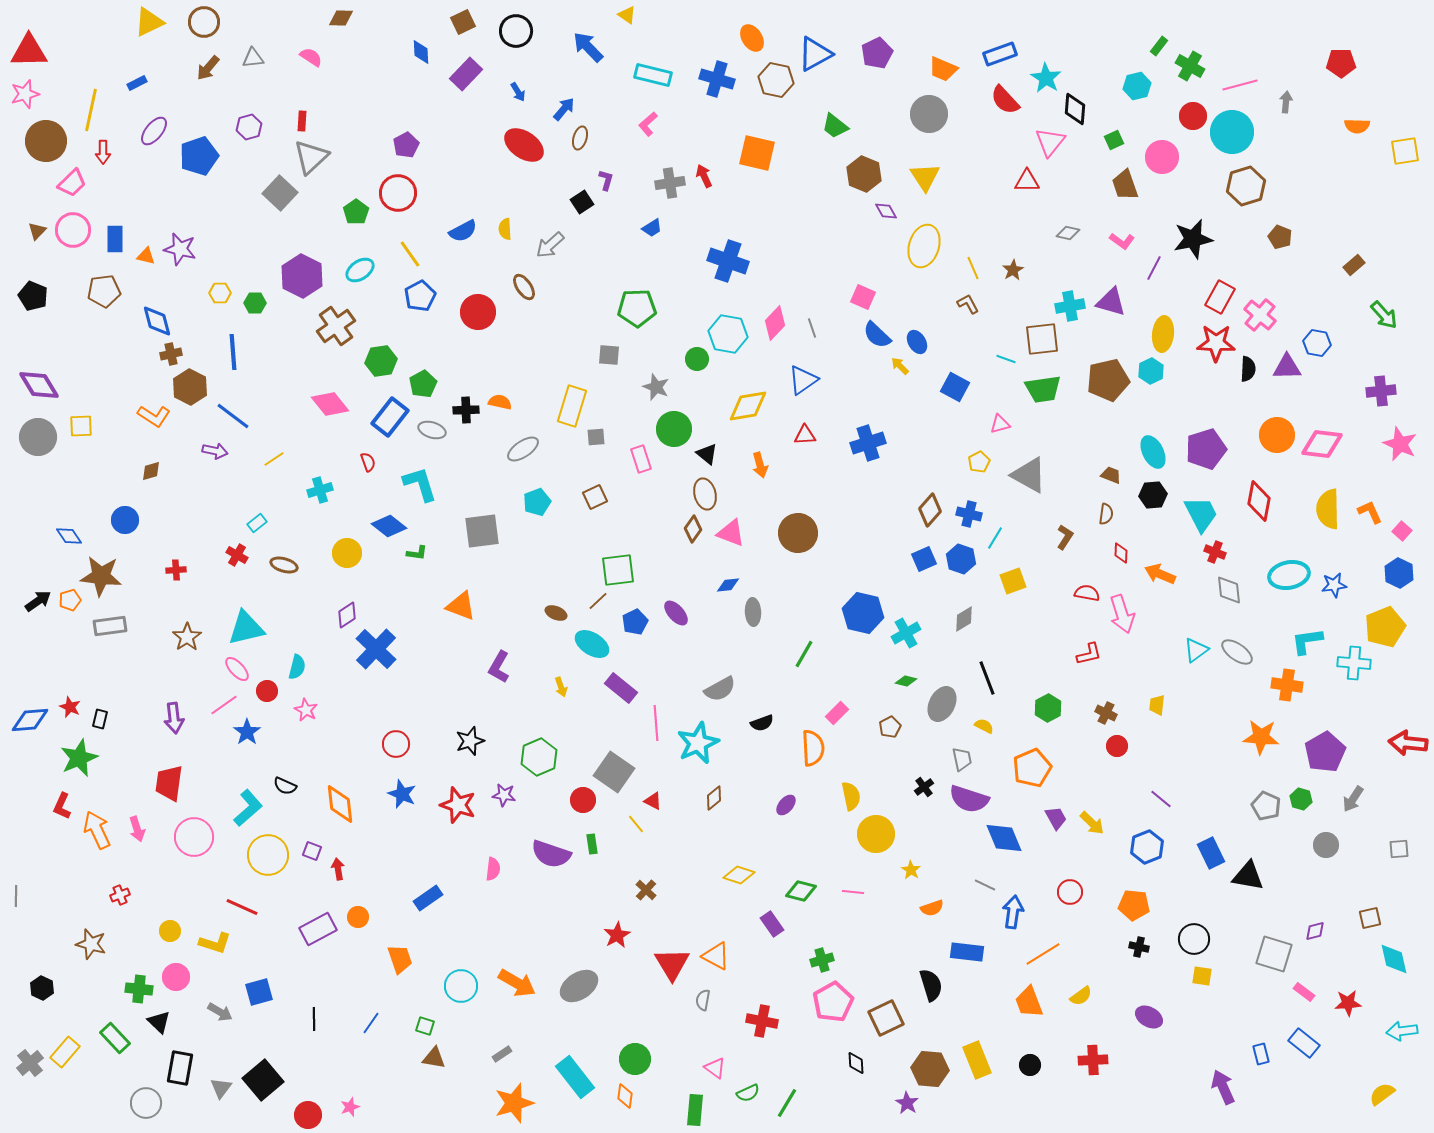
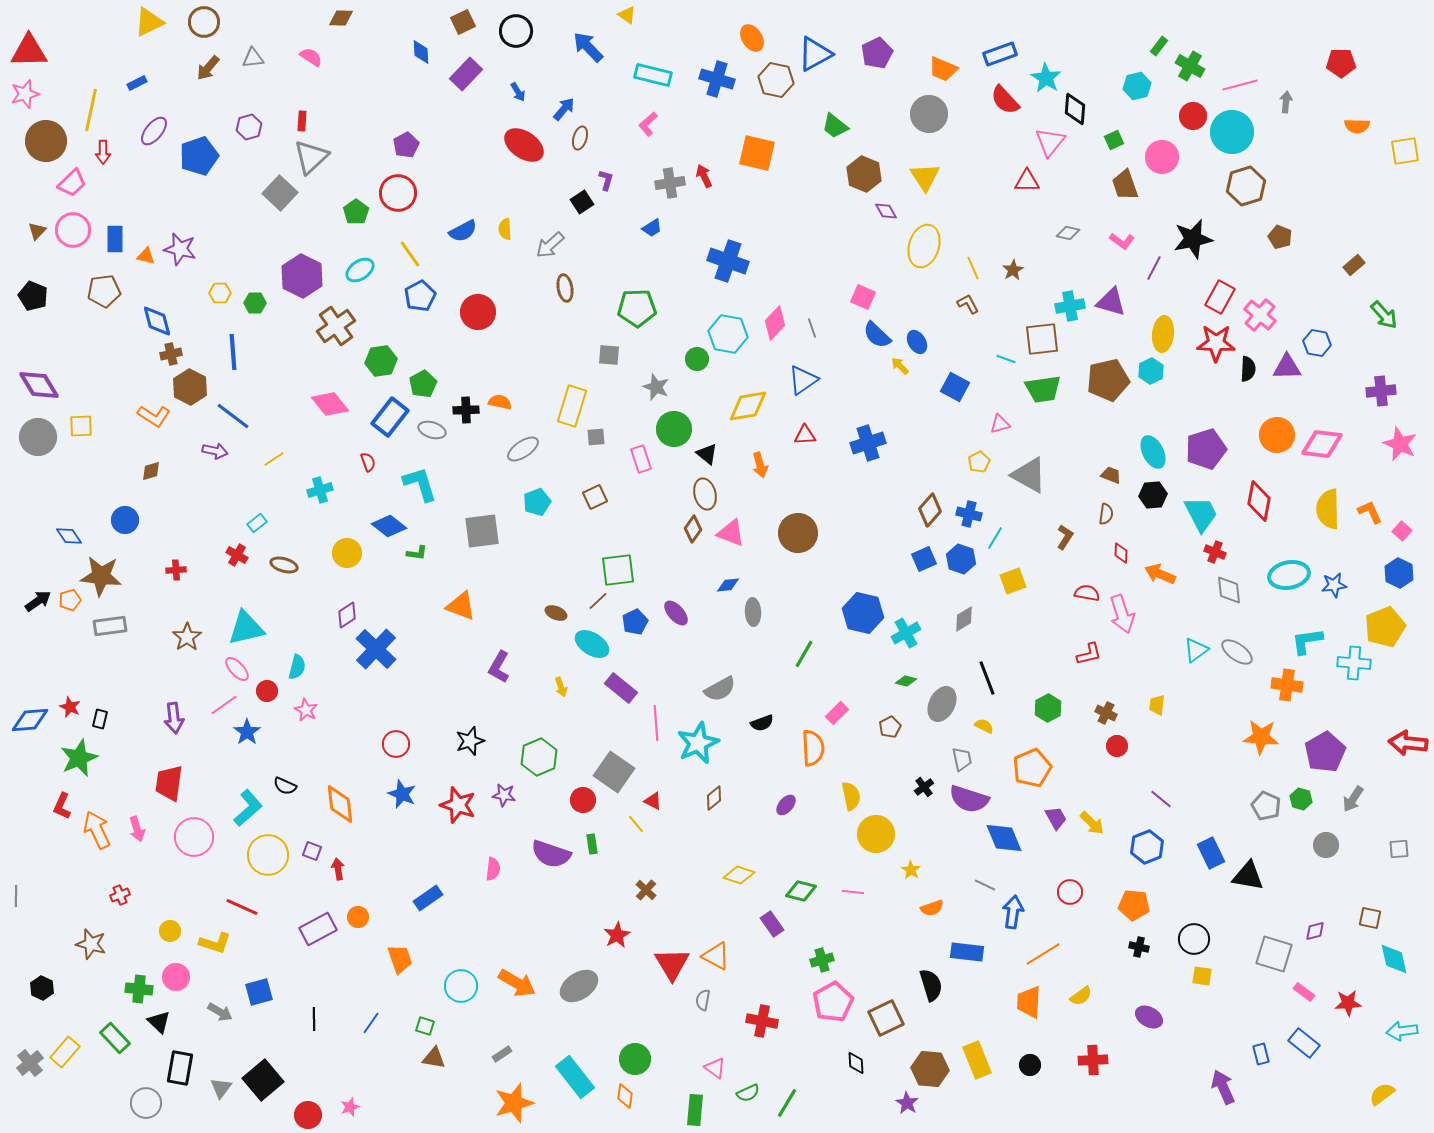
brown ellipse at (524, 287): moved 41 px right, 1 px down; rotated 24 degrees clockwise
brown square at (1370, 918): rotated 25 degrees clockwise
orange trapezoid at (1029, 1002): rotated 24 degrees clockwise
